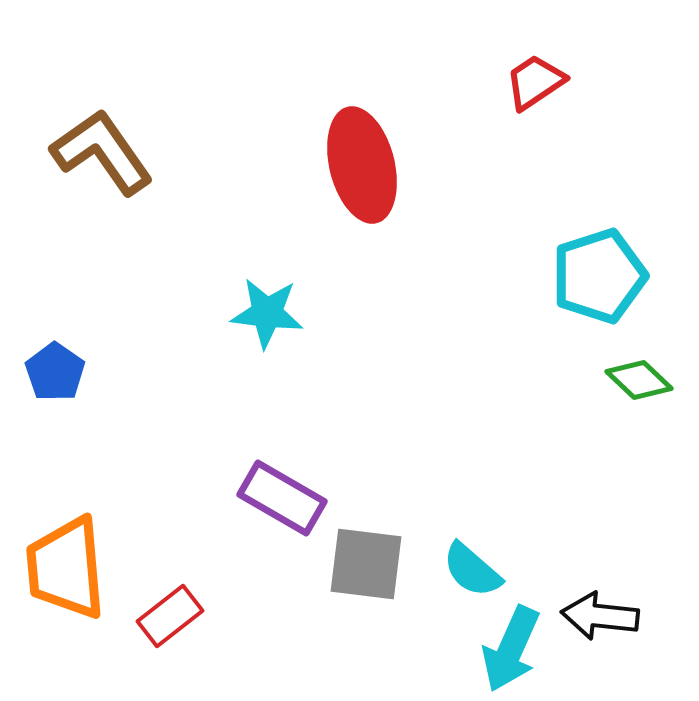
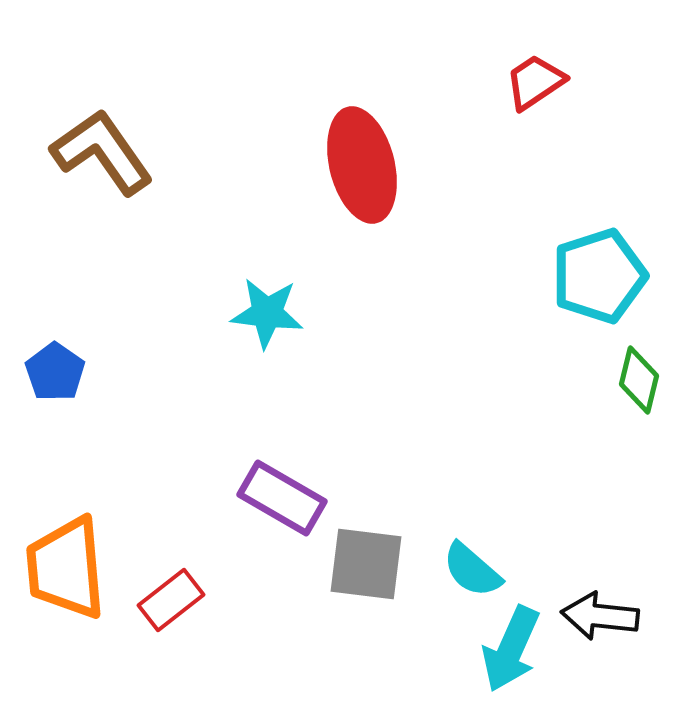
green diamond: rotated 60 degrees clockwise
red rectangle: moved 1 px right, 16 px up
